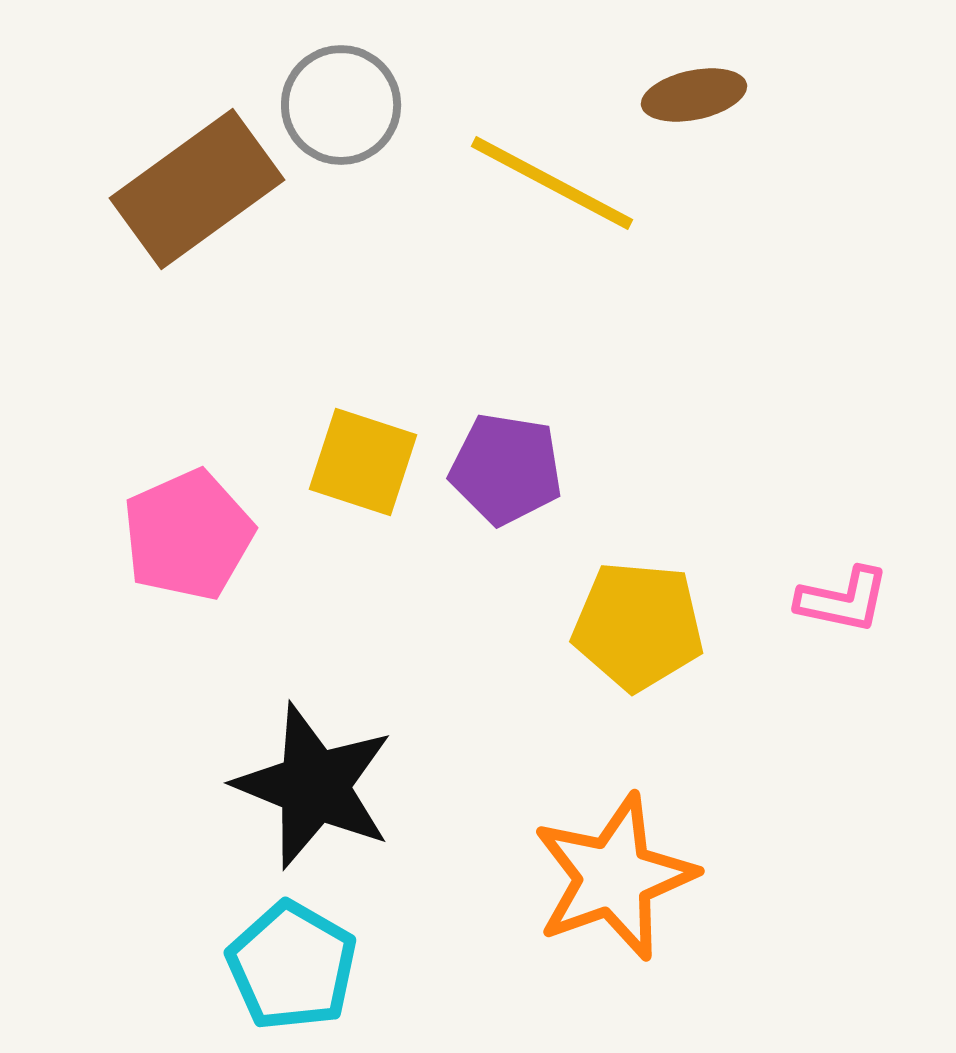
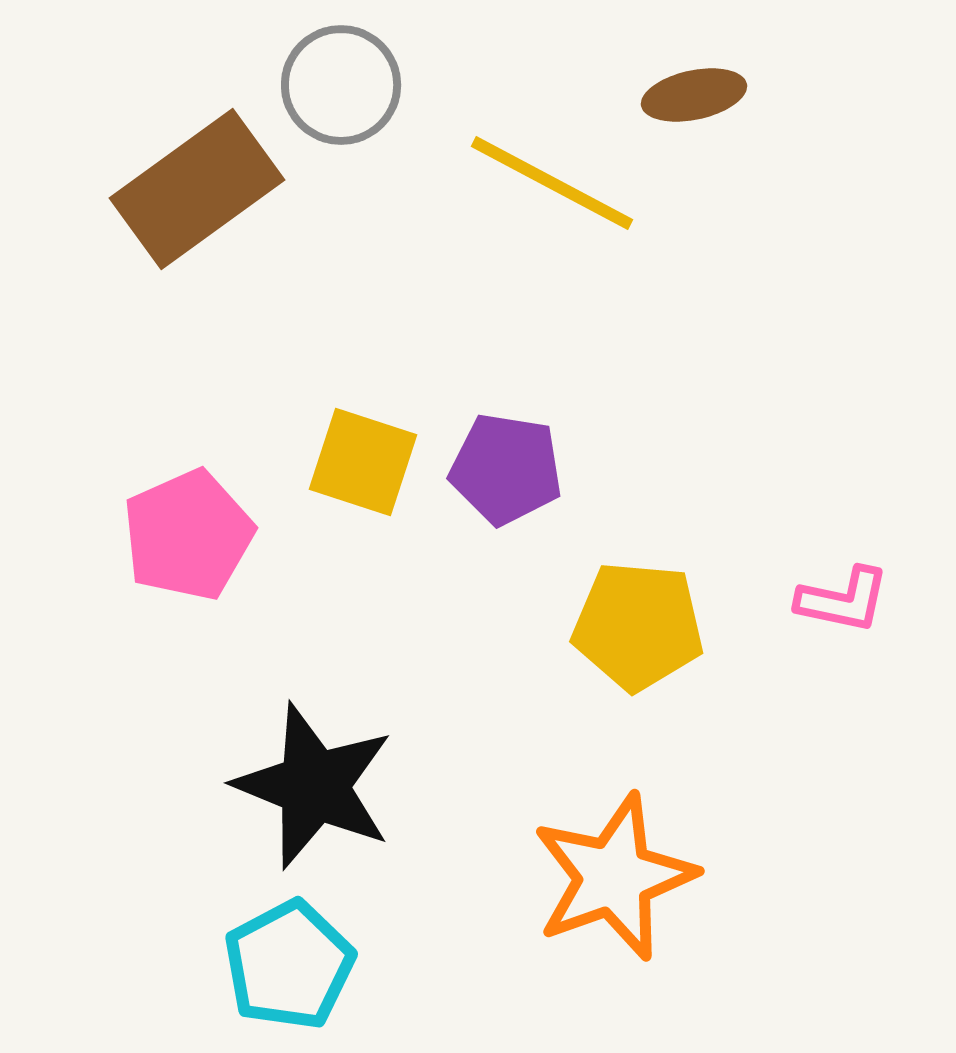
gray circle: moved 20 px up
cyan pentagon: moved 3 px left, 1 px up; rotated 14 degrees clockwise
